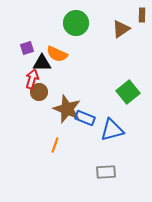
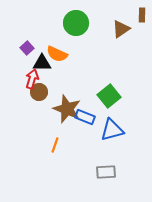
purple square: rotated 24 degrees counterclockwise
green square: moved 19 px left, 4 px down
blue rectangle: moved 1 px up
